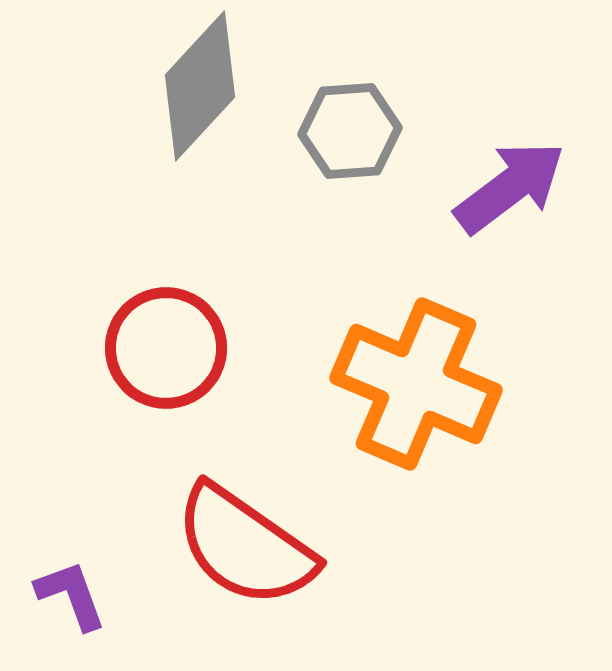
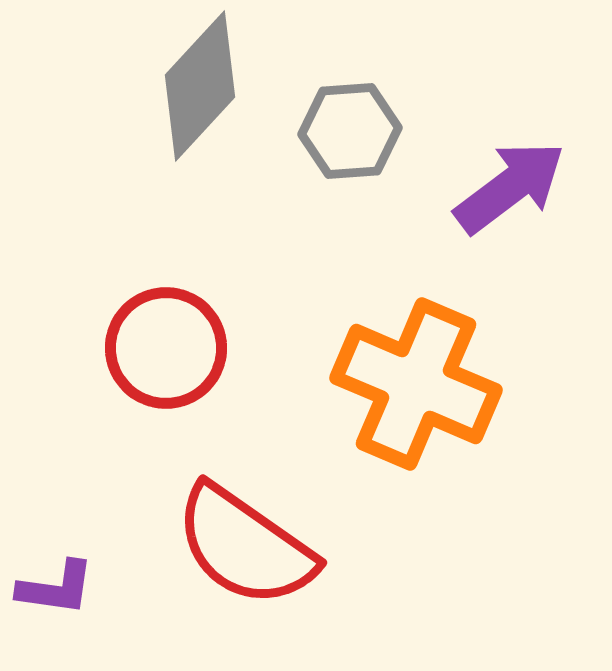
purple L-shape: moved 15 px left, 7 px up; rotated 118 degrees clockwise
